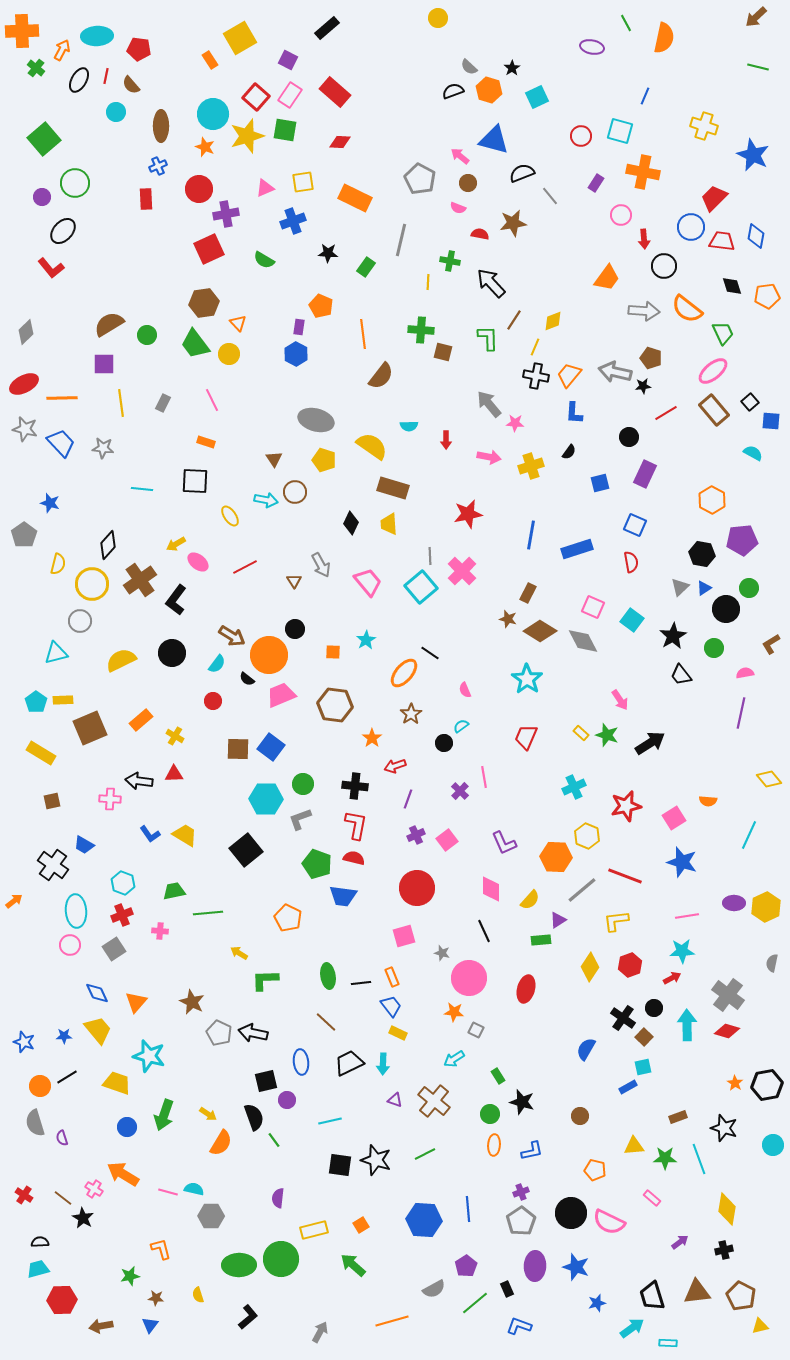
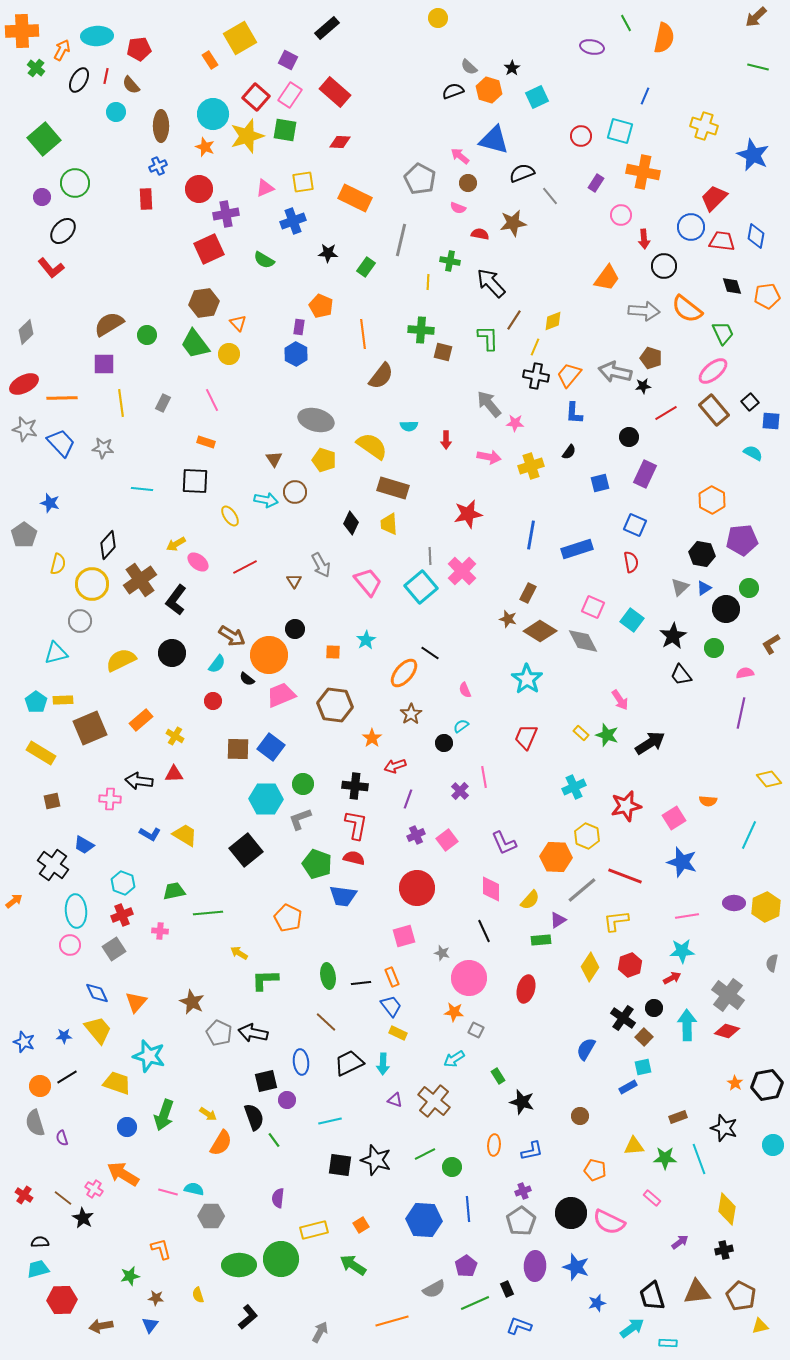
red pentagon at (139, 49): rotated 15 degrees counterclockwise
blue L-shape at (150, 834): rotated 25 degrees counterclockwise
green circle at (490, 1114): moved 38 px left, 53 px down
purple cross at (521, 1192): moved 2 px right, 1 px up
green arrow at (353, 1265): rotated 8 degrees counterclockwise
green line at (475, 1303): rotated 16 degrees clockwise
